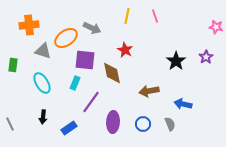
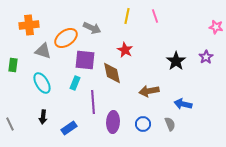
purple line: moved 2 px right; rotated 40 degrees counterclockwise
